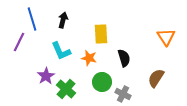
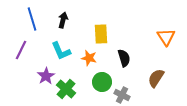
purple line: moved 2 px right, 8 px down
gray cross: moved 1 px left, 1 px down
